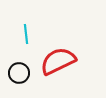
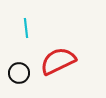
cyan line: moved 6 px up
